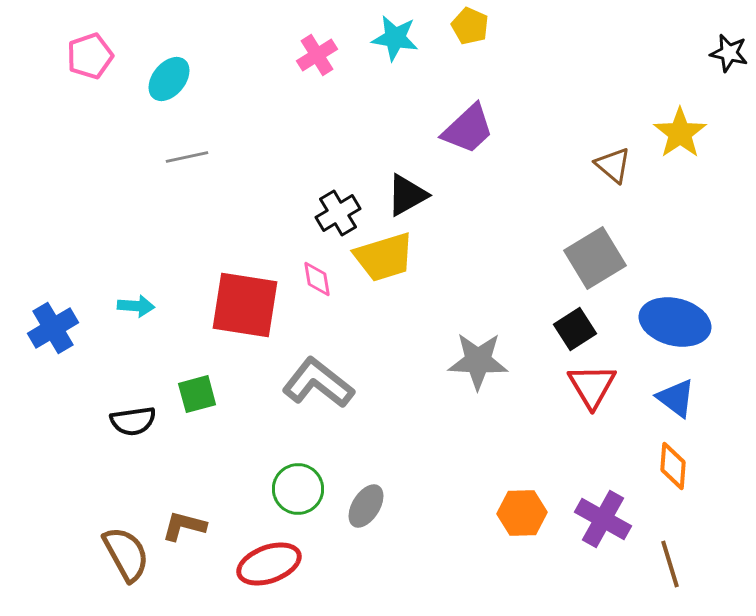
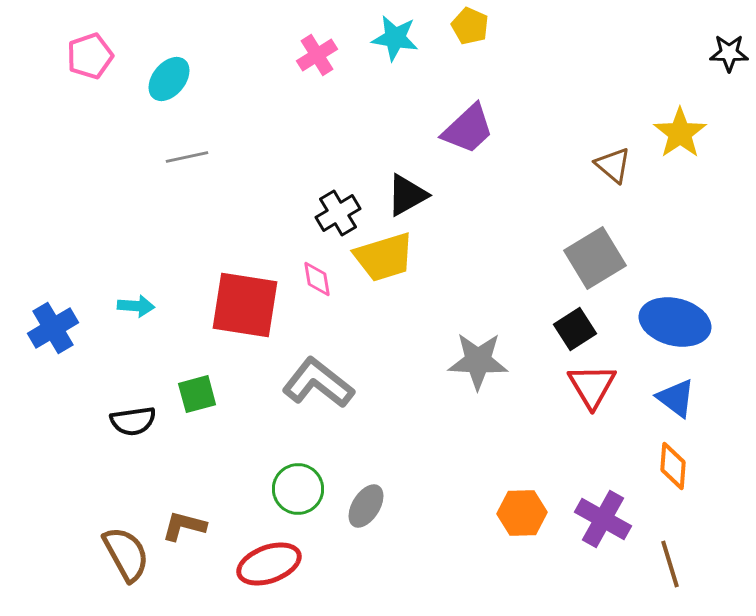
black star: rotated 12 degrees counterclockwise
